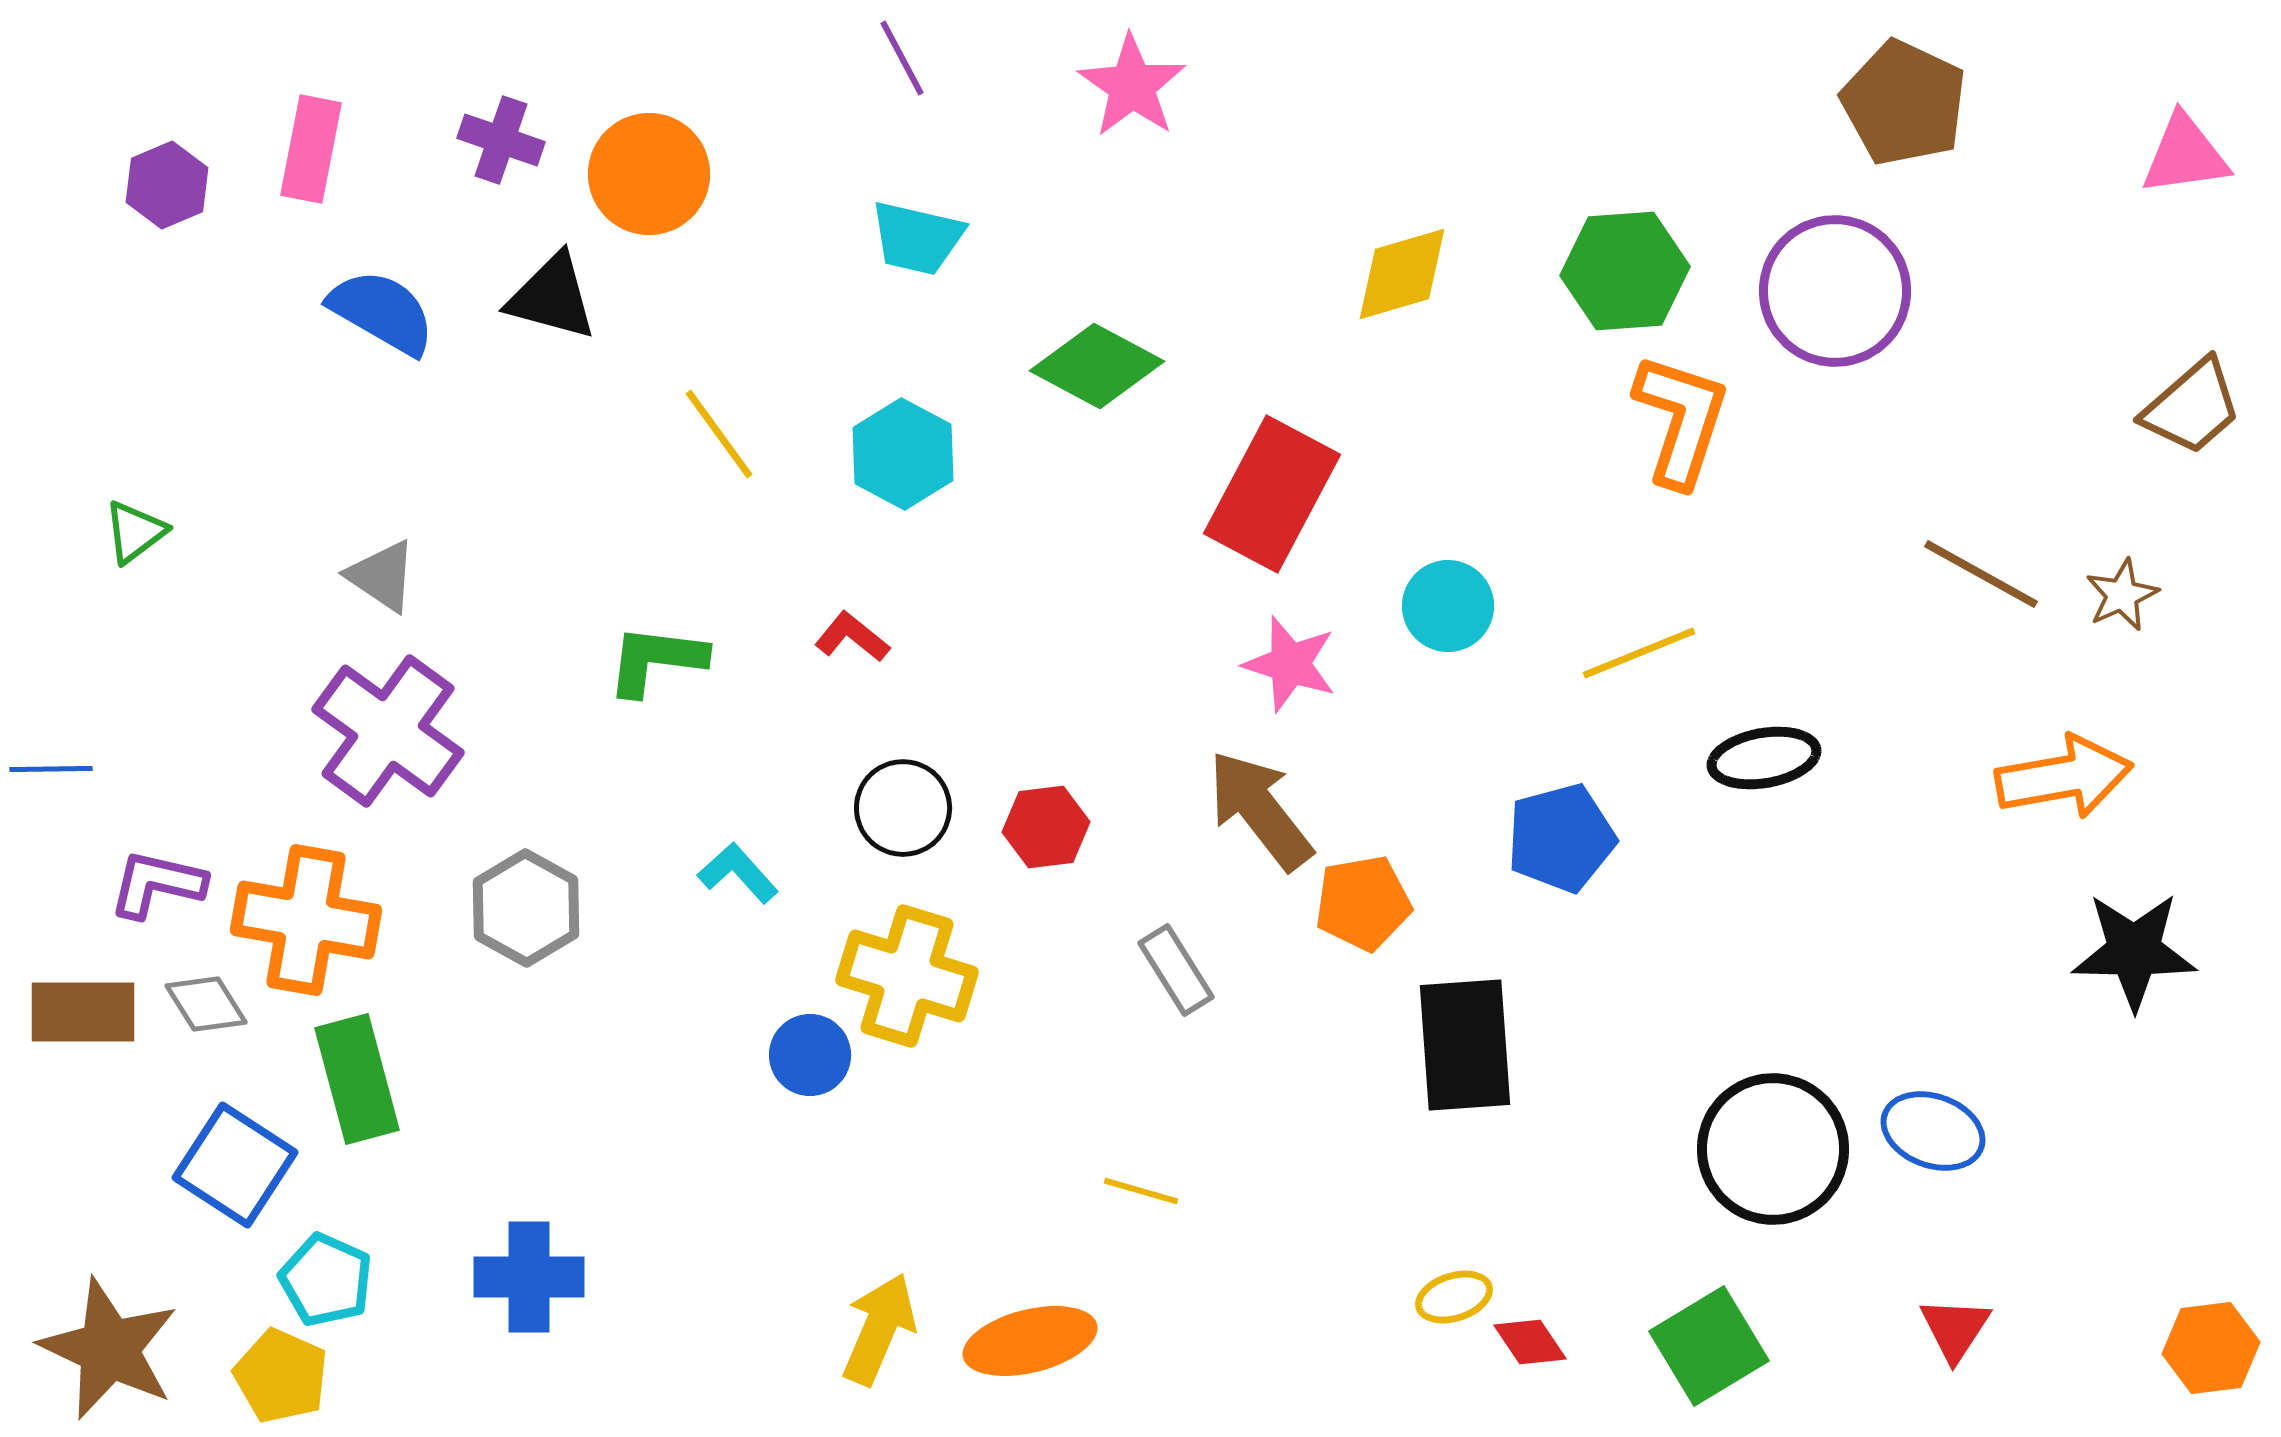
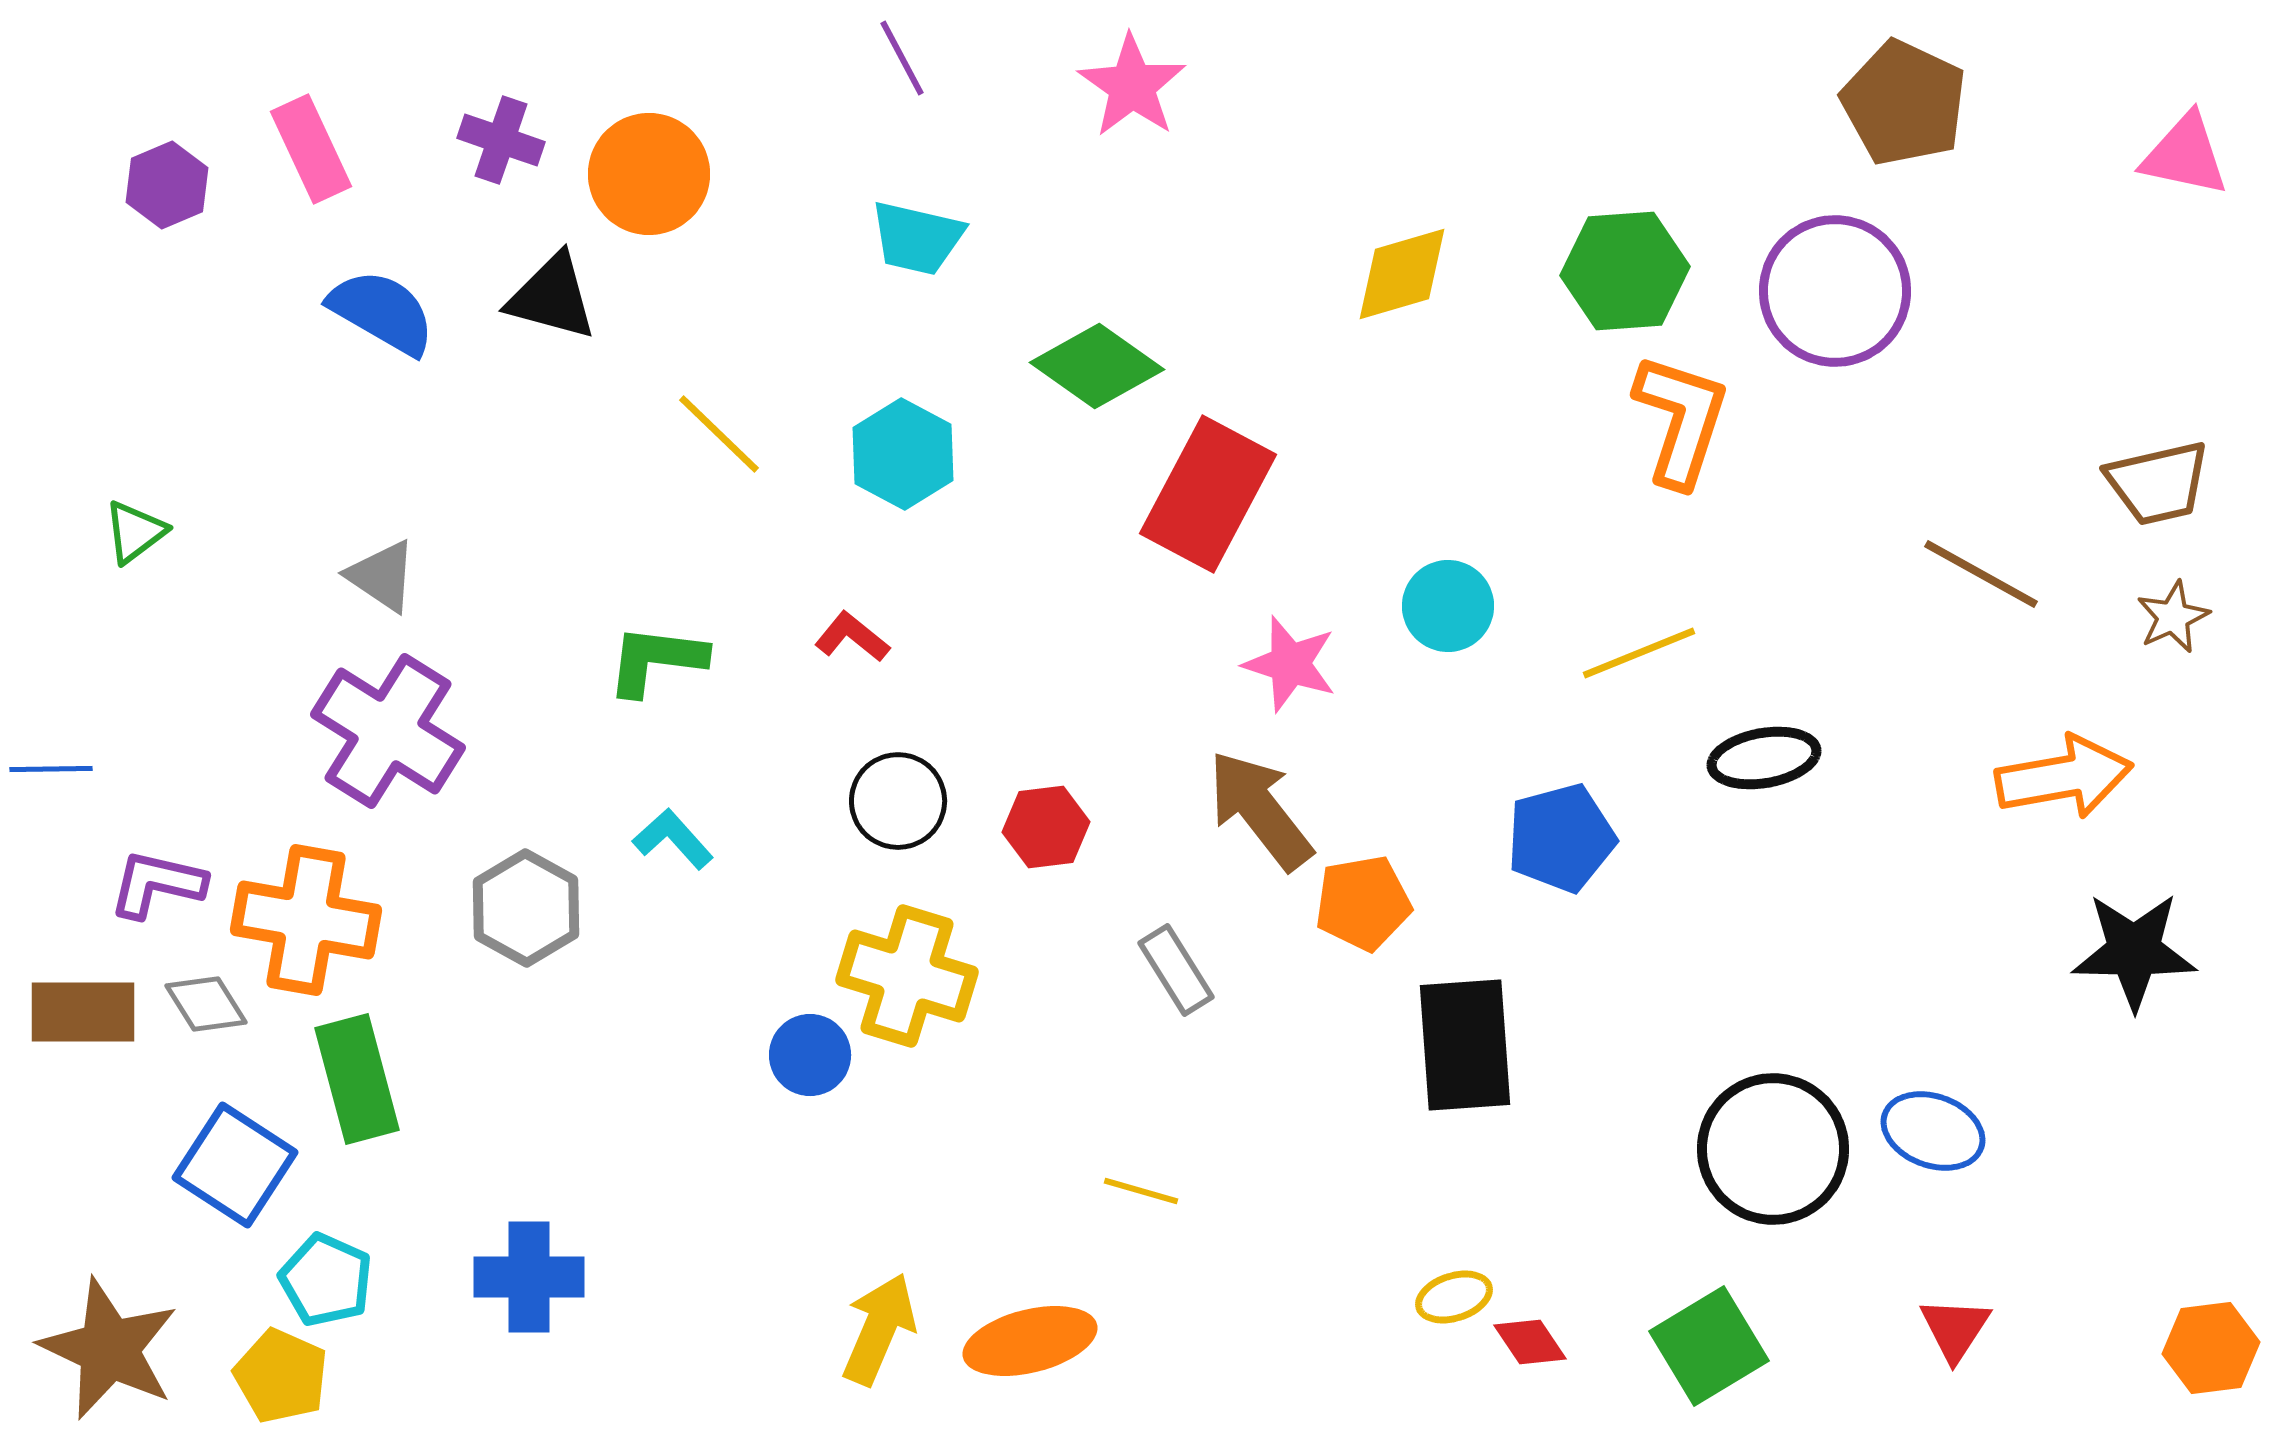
pink rectangle at (311, 149): rotated 36 degrees counterclockwise
pink triangle at (2185, 155): rotated 20 degrees clockwise
green diamond at (1097, 366): rotated 7 degrees clockwise
brown trapezoid at (2192, 407): moved 34 px left, 76 px down; rotated 28 degrees clockwise
yellow line at (719, 434): rotated 10 degrees counterclockwise
red rectangle at (1272, 494): moved 64 px left
brown star at (2122, 595): moved 51 px right, 22 px down
purple cross at (388, 731): rotated 4 degrees counterclockwise
black circle at (903, 808): moved 5 px left, 7 px up
cyan L-shape at (738, 873): moved 65 px left, 34 px up
